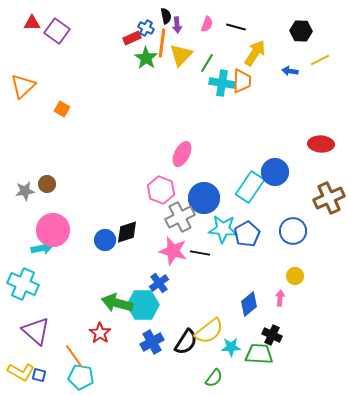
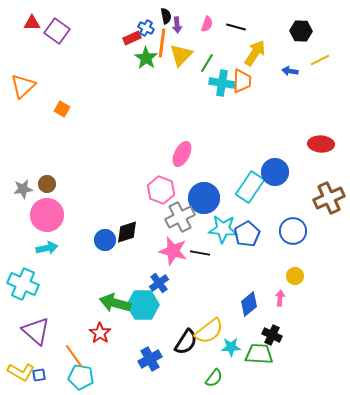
gray star at (25, 191): moved 2 px left, 2 px up
pink circle at (53, 230): moved 6 px left, 15 px up
cyan arrow at (42, 248): moved 5 px right
green arrow at (117, 303): moved 2 px left
blue cross at (152, 342): moved 2 px left, 17 px down
blue square at (39, 375): rotated 24 degrees counterclockwise
